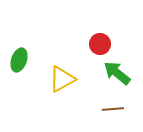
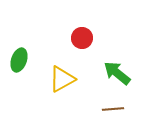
red circle: moved 18 px left, 6 px up
